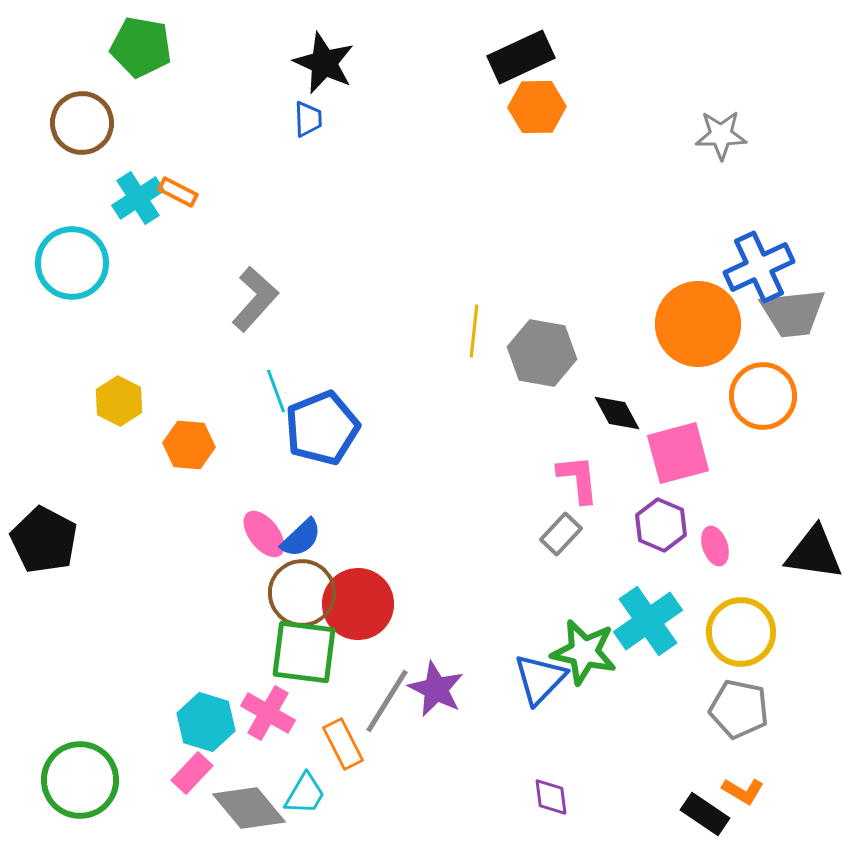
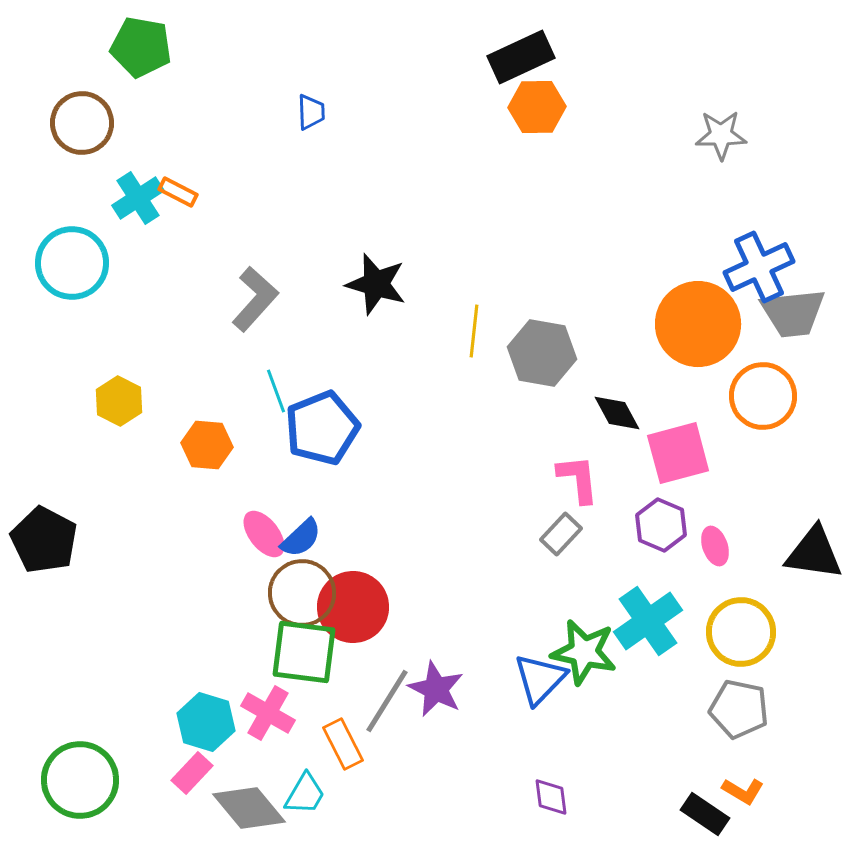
black star at (324, 63): moved 52 px right, 221 px down; rotated 8 degrees counterclockwise
blue trapezoid at (308, 119): moved 3 px right, 7 px up
orange hexagon at (189, 445): moved 18 px right
red circle at (358, 604): moved 5 px left, 3 px down
